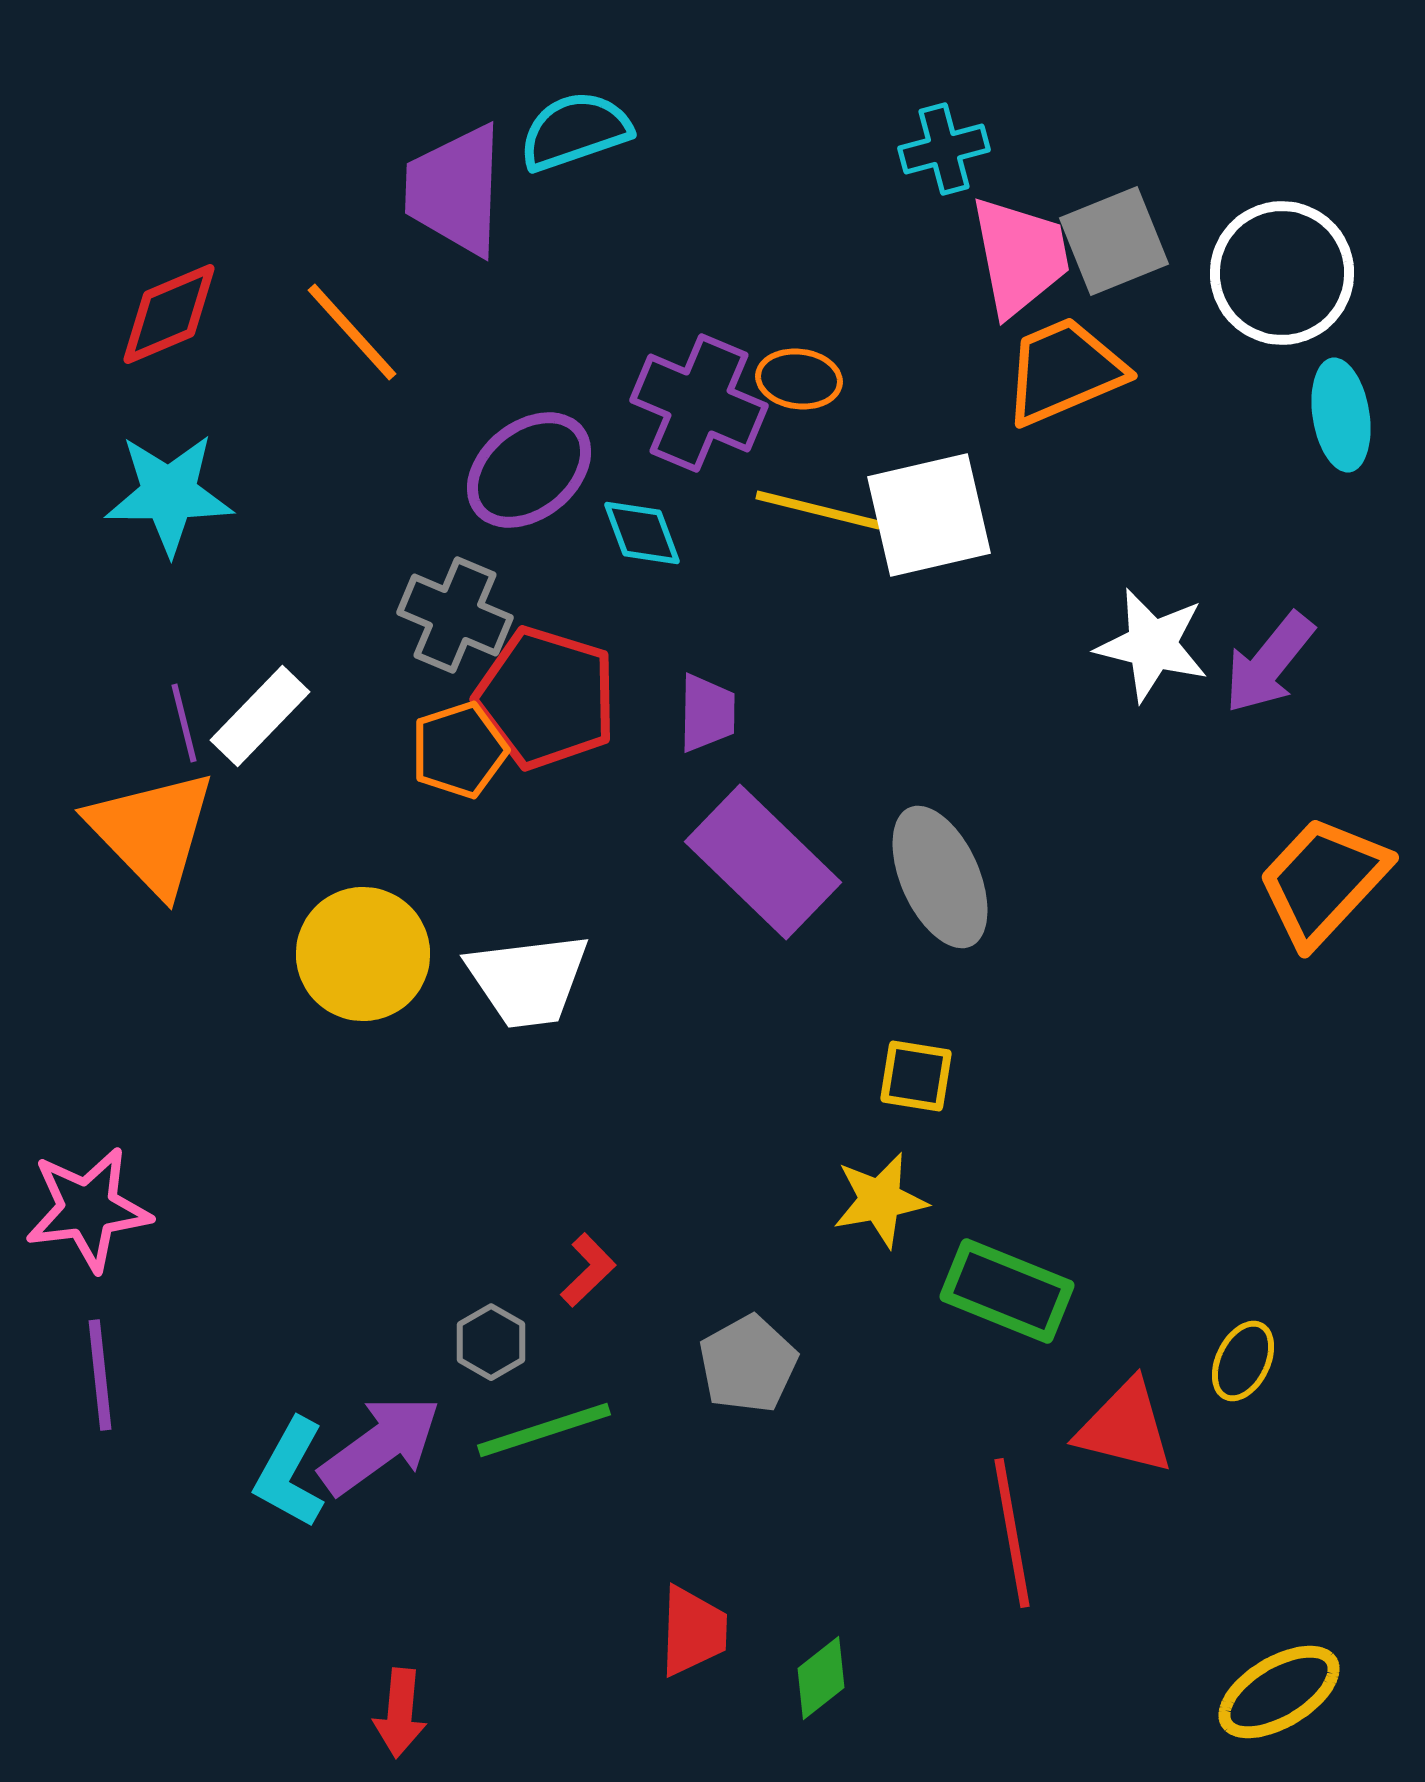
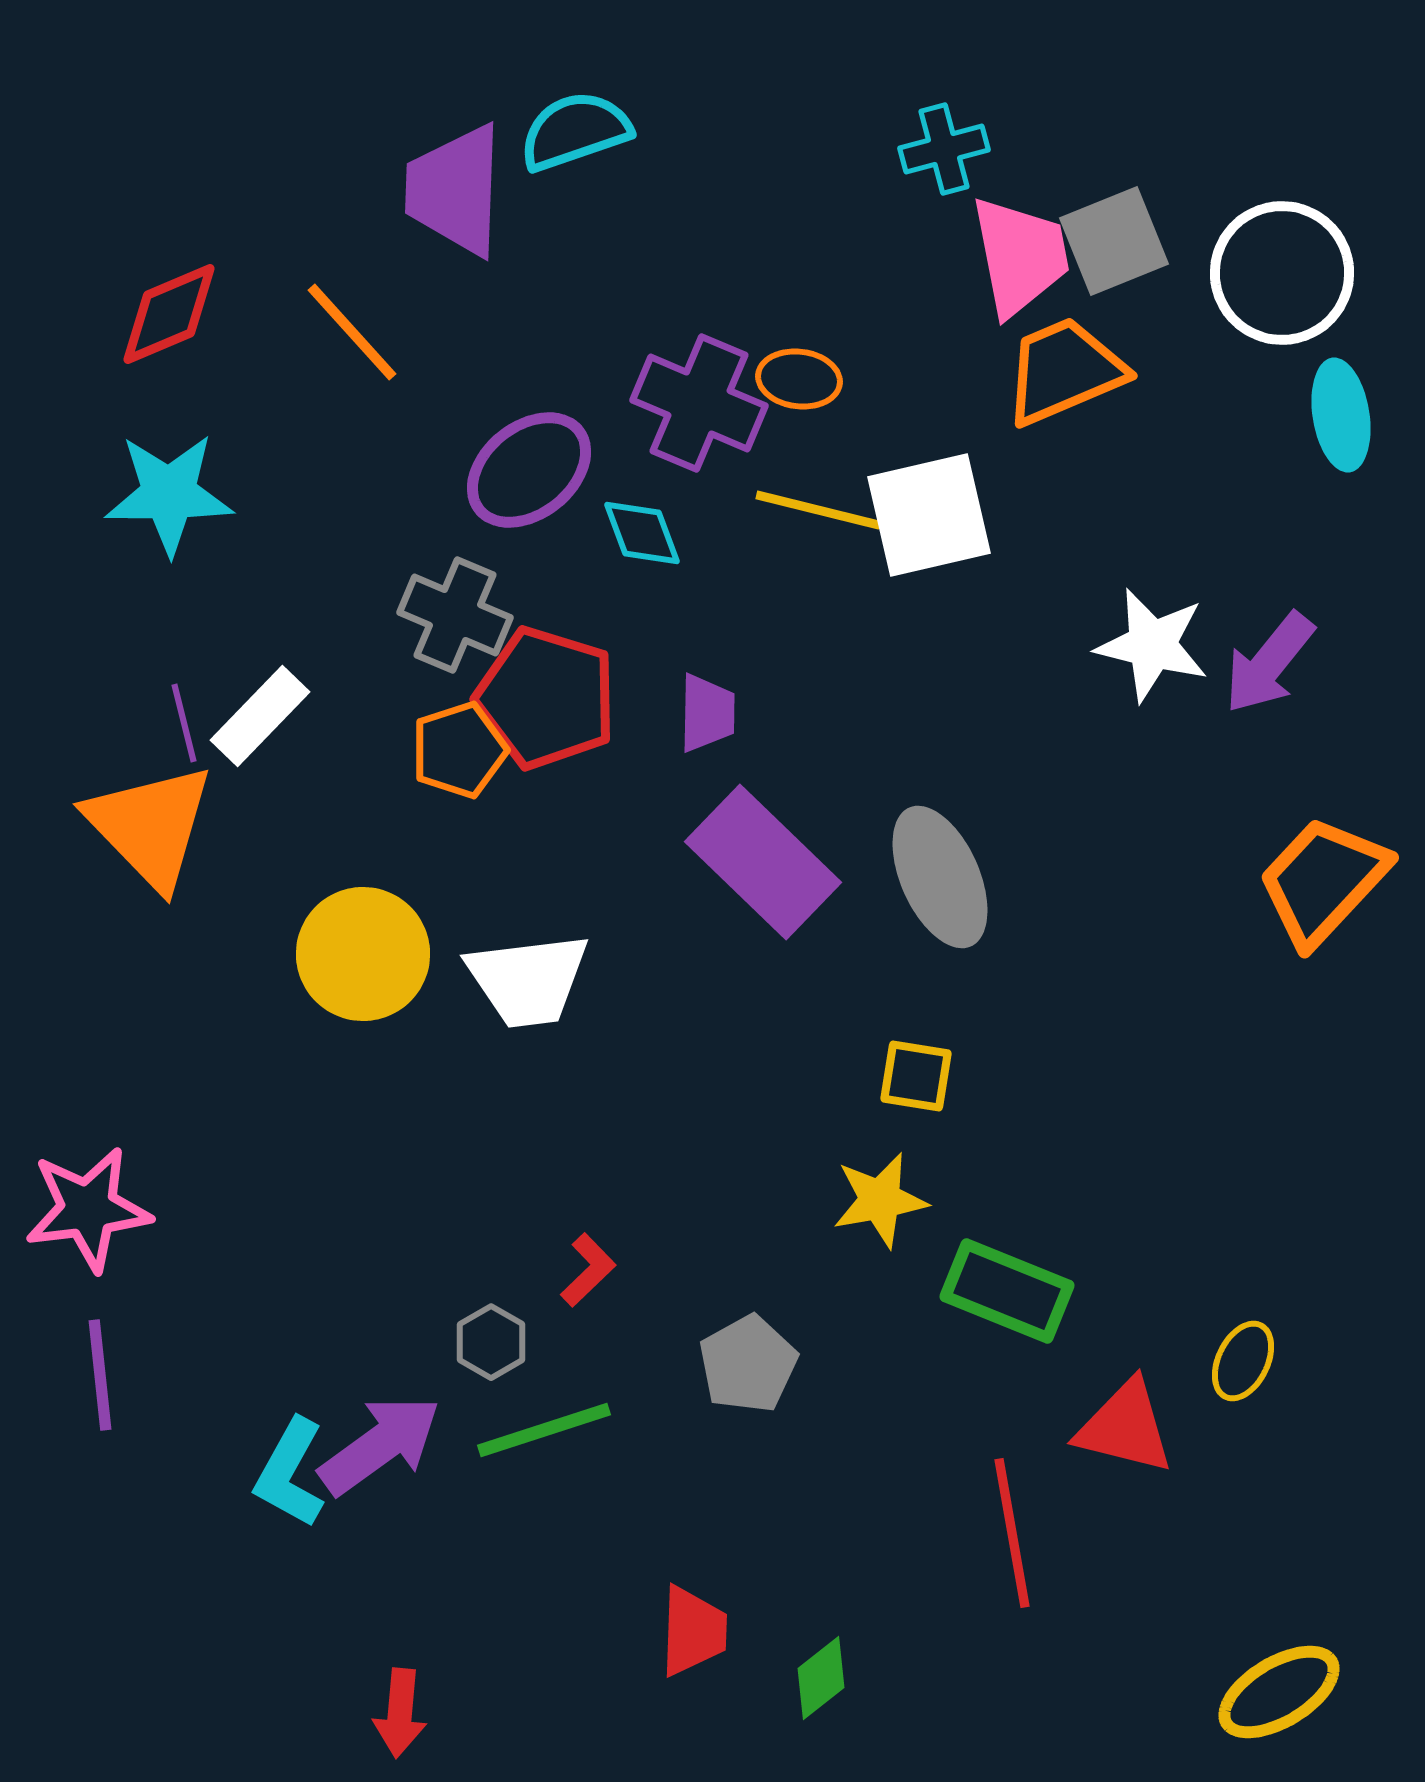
orange triangle at (152, 832): moved 2 px left, 6 px up
